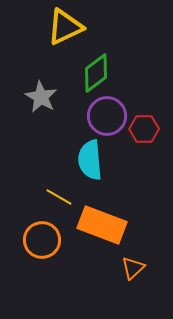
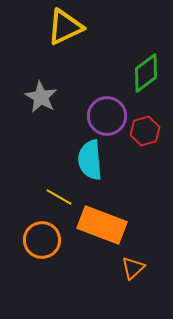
green diamond: moved 50 px right
red hexagon: moved 1 px right, 2 px down; rotated 16 degrees counterclockwise
